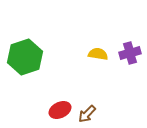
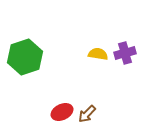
purple cross: moved 5 px left
red ellipse: moved 2 px right, 2 px down
